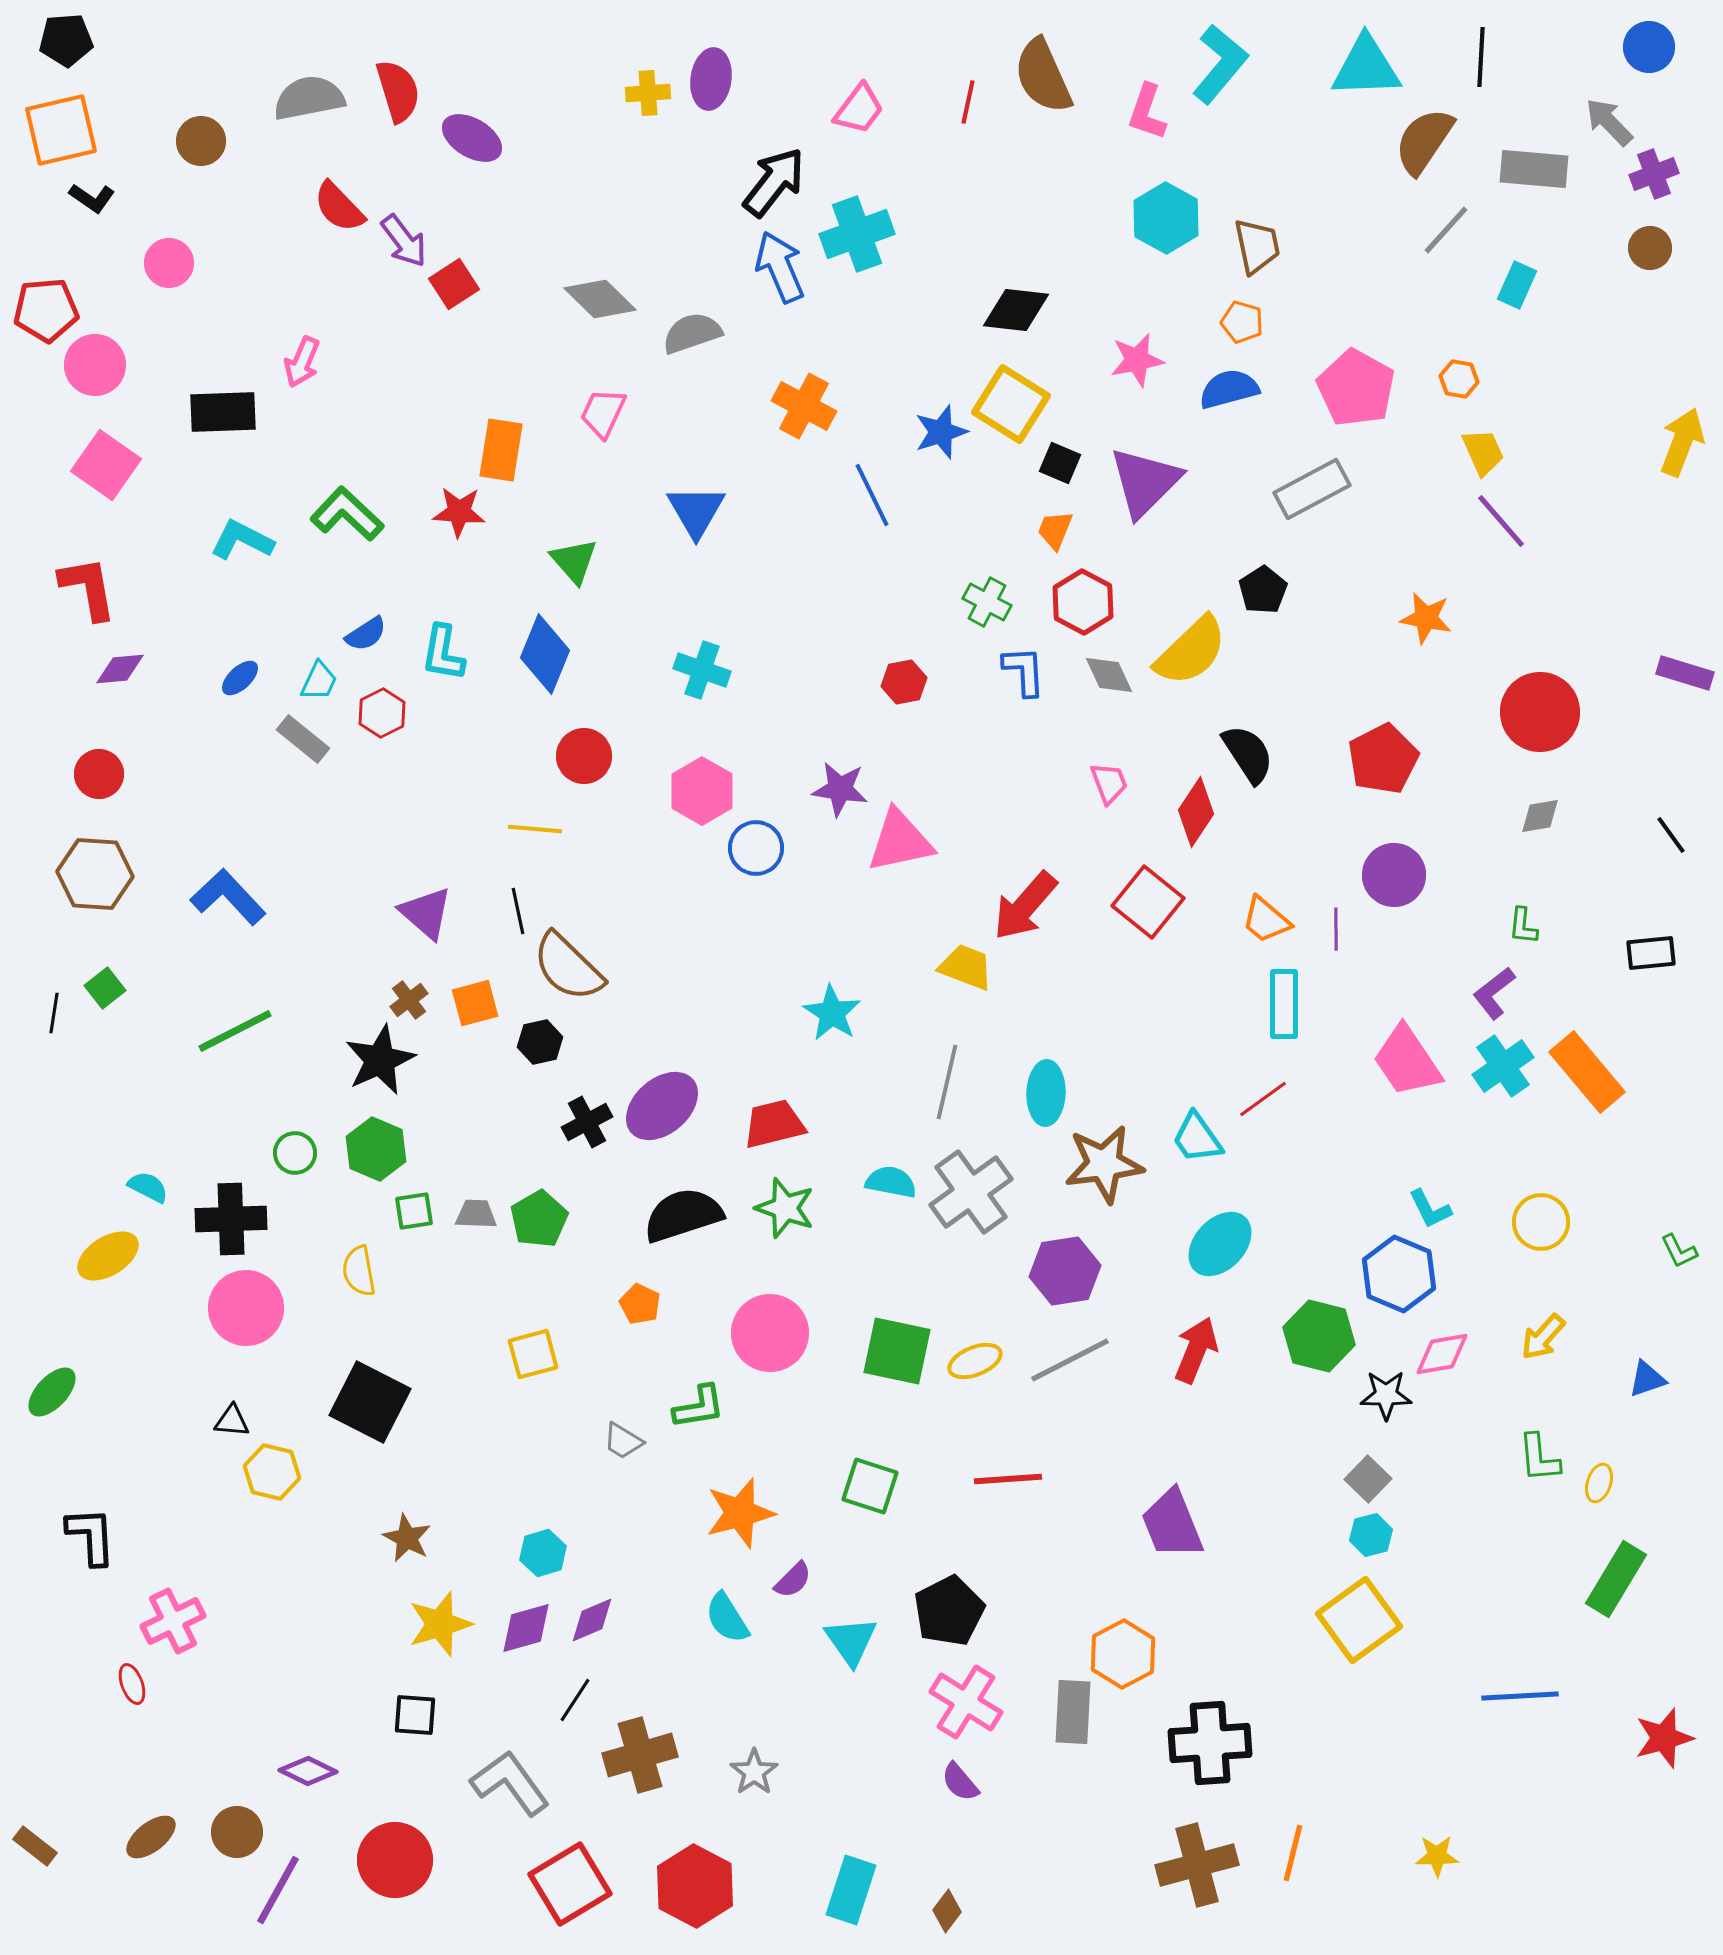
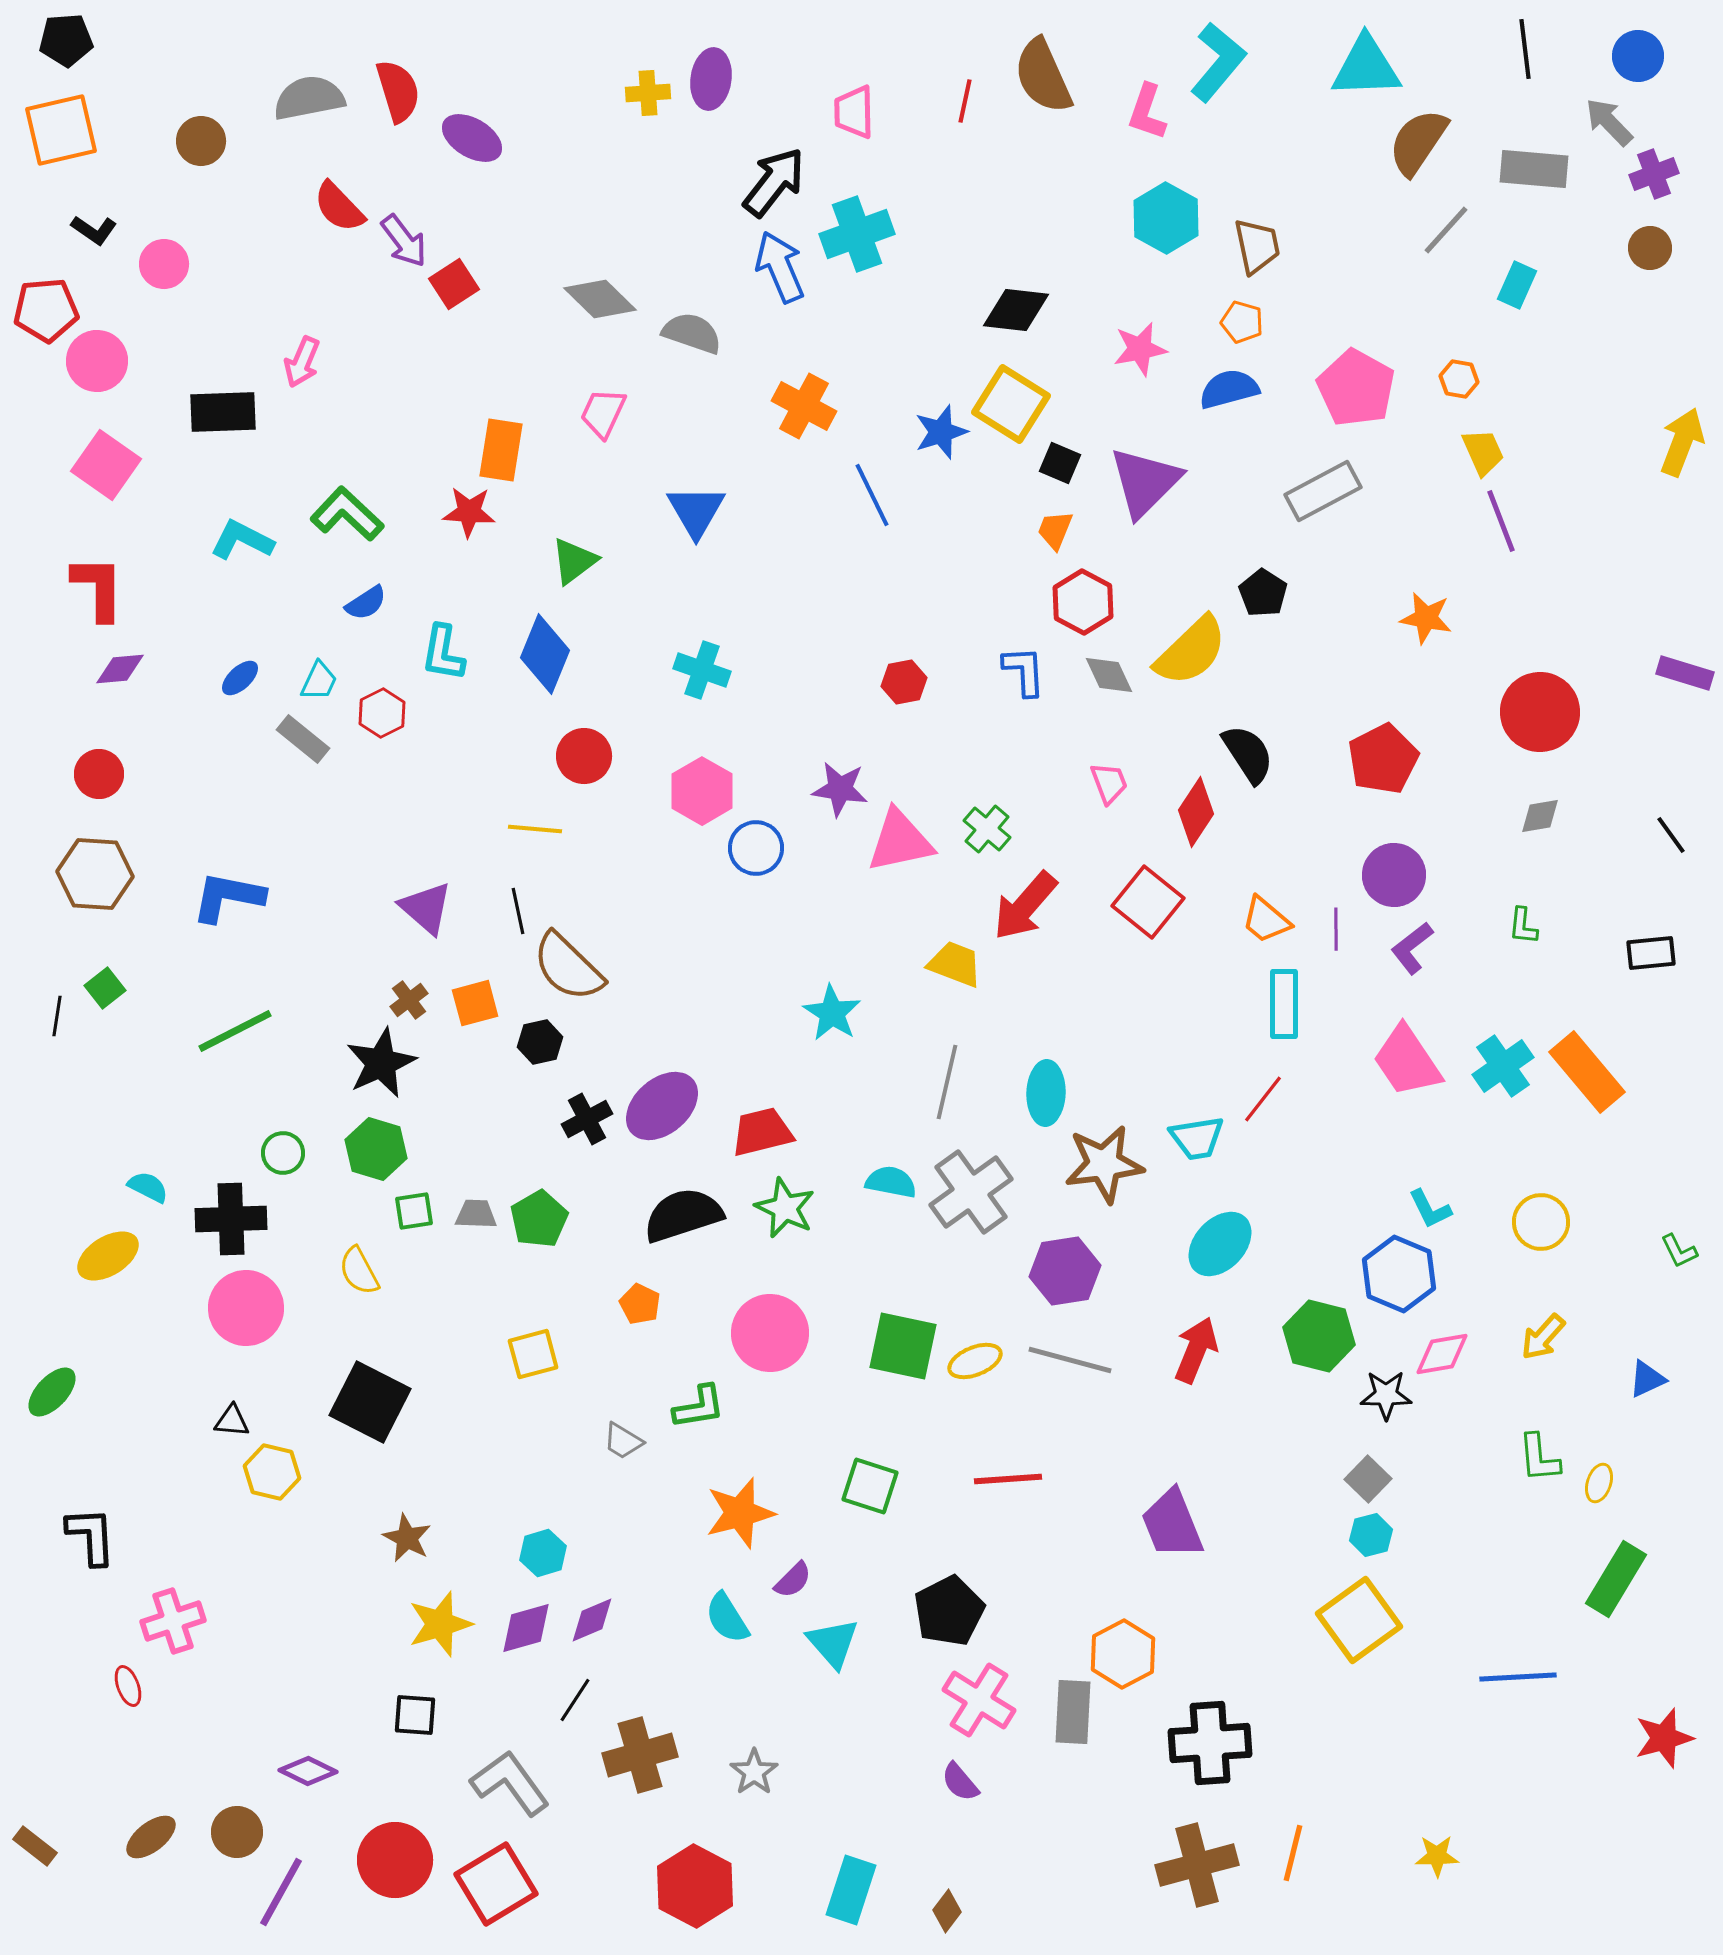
blue circle at (1649, 47): moved 11 px left, 9 px down
black line at (1481, 57): moved 44 px right, 8 px up; rotated 10 degrees counterclockwise
cyan L-shape at (1220, 64): moved 2 px left, 2 px up
red line at (968, 102): moved 3 px left, 1 px up
pink trapezoid at (859, 109): moved 5 px left, 3 px down; rotated 142 degrees clockwise
brown semicircle at (1424, 141): moved 6 px left, 1 px down
black L-shape at (92, 198): moved 2 px right, 32 px down
pink circle at (169, 263): moved 5 px left, 1 px down
gray semicircle at (692, 333): rotated 38 degrees clockwise
pink star at (1137, 360): moved 3 px right, 11 px up
pink circle at (95, 365): moved 2 px right, 4 px up
gray rectangle at (1312, 489): moved 11 px right, 2 px down
red star at (459, 512): moved 10 px right
purple line at (1501, 521): rotated 20 degrees clockwise
green triangle at (574, 561): rotated 34 degrees clockwise
red L-shape at (88, 588): moved 10 px right; rotated 10 degrees clockwise
black pentagon at (1263, 590): moved 3 px down; rotated 6 degrees counterclockwise
green cross at (987, 602): moved 227 px down; rotated 12 degrees clockwise
blue semicircle at (366, 634): moved 31 px up
blue L-shape at (228, 897): rotated 36 degrees counterclockwise
purple triangle at (426, 913): moved 5 px up
yellow trapezoid at (966, 967): moved 11 px left, 3 px up
purple L-shape at (1494, 993): moved 82 px left, 45 px up
black line at (54, 1013): moved 3 px right, 3 px down
black star at (380, 1060): moved 1 px right, 3 px down
red line at (1263, 1099): rotated 16 degrees counterclockwise
black cross at (587, 1122): moved 3 px up
red trapezoid at (774, 1124): moved 12 px left, 8 px down
cyan trapezoid at (1197, 1138): rotated 64 degrees counterclockwise
green hexagon at (376, 1149): rotated 6 degrees counterclockwise
green circle at (295, 1153): moved 12 px left
green star at (785, 1208): rotated 6 degrees clockwise
yellow semicircle at (359, 1271): rotated 18 degrees counterclockwise
green square at (897, 1351): moved 6 px right, 5 px up
gray line at (1070, 1360): rotated 42 degrees clockwise
blue triangle at (1647, 1379): rotated 6 degrees counterclockwise
pink cross at (173, 1621): rotated 8 degrees clockwise
cyan triangle at (851, 1641): moved 18 px left, 2 px down; rotated 6 degrees counterclockwise
red ellipse at (132, 1684): moved 4 px left, 2 px down
blue line at (1520, 1696): moved 2 px left, 19 px up
pink cross at (966, 1702): moved 13 px right, 2 px up
red square at (570, 1884): moved 74 px left
purple line at (278, 1890): moved 3 px right, 2 px down
